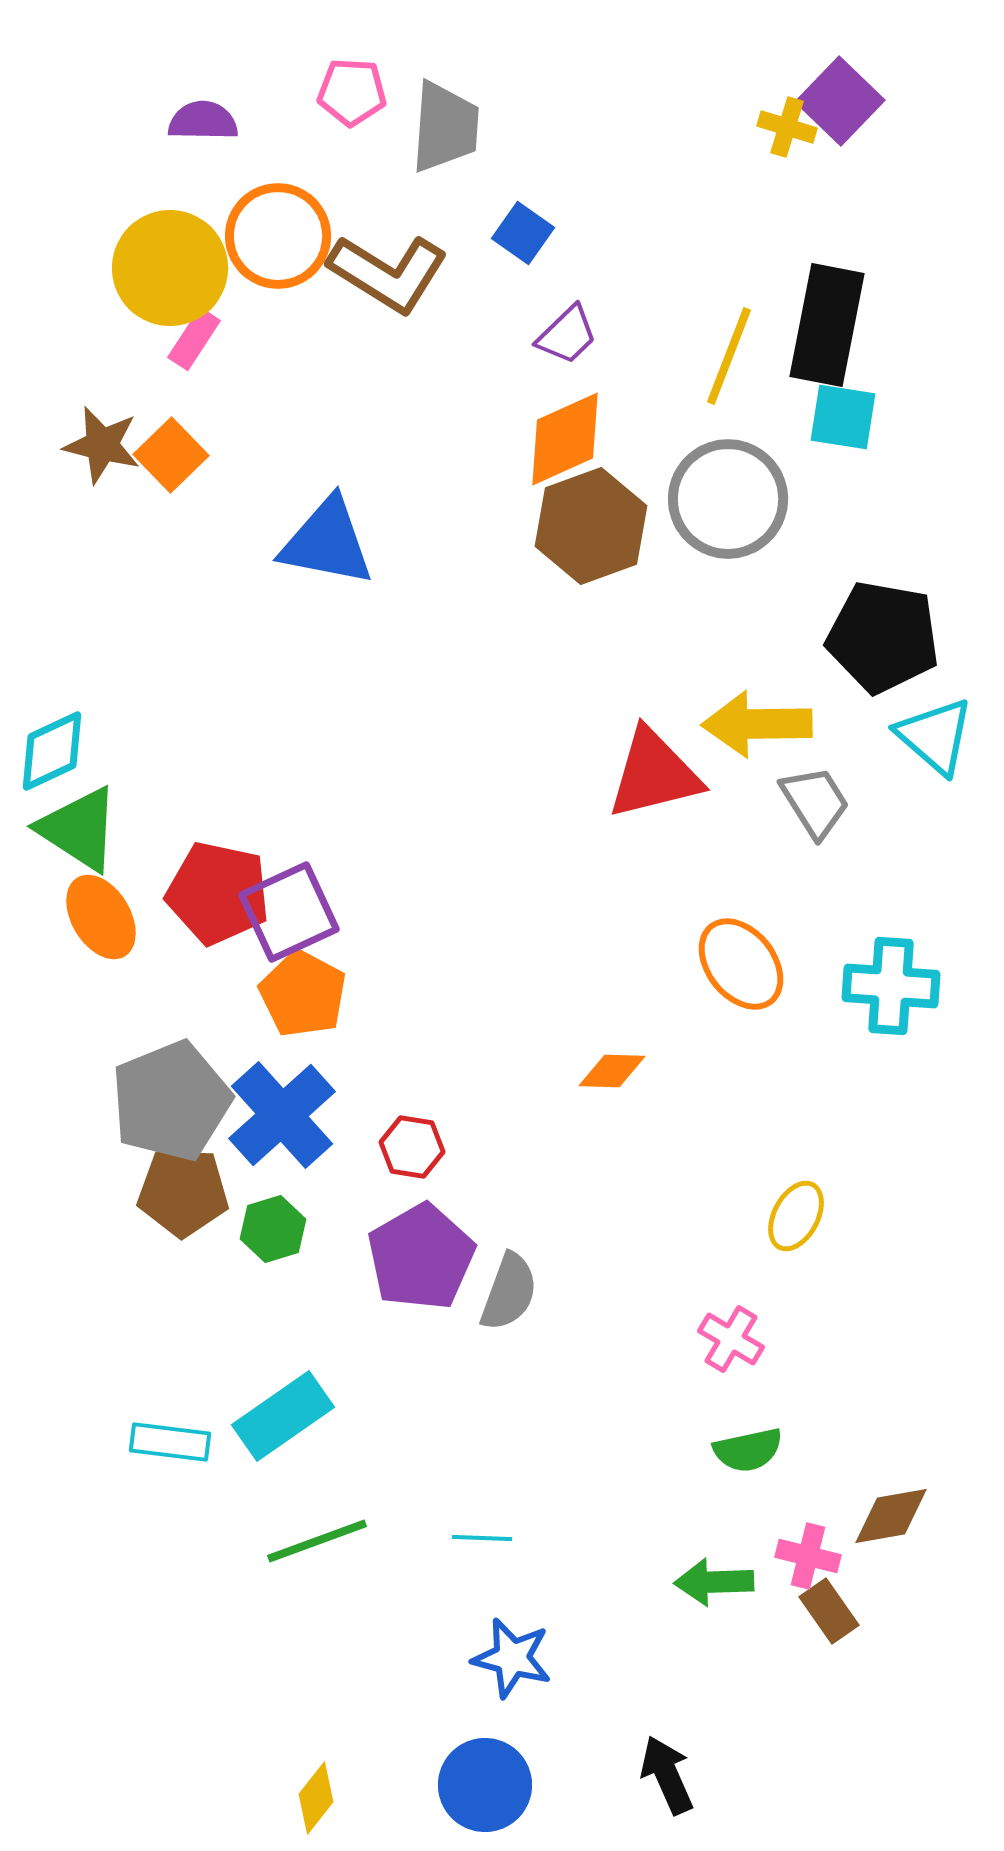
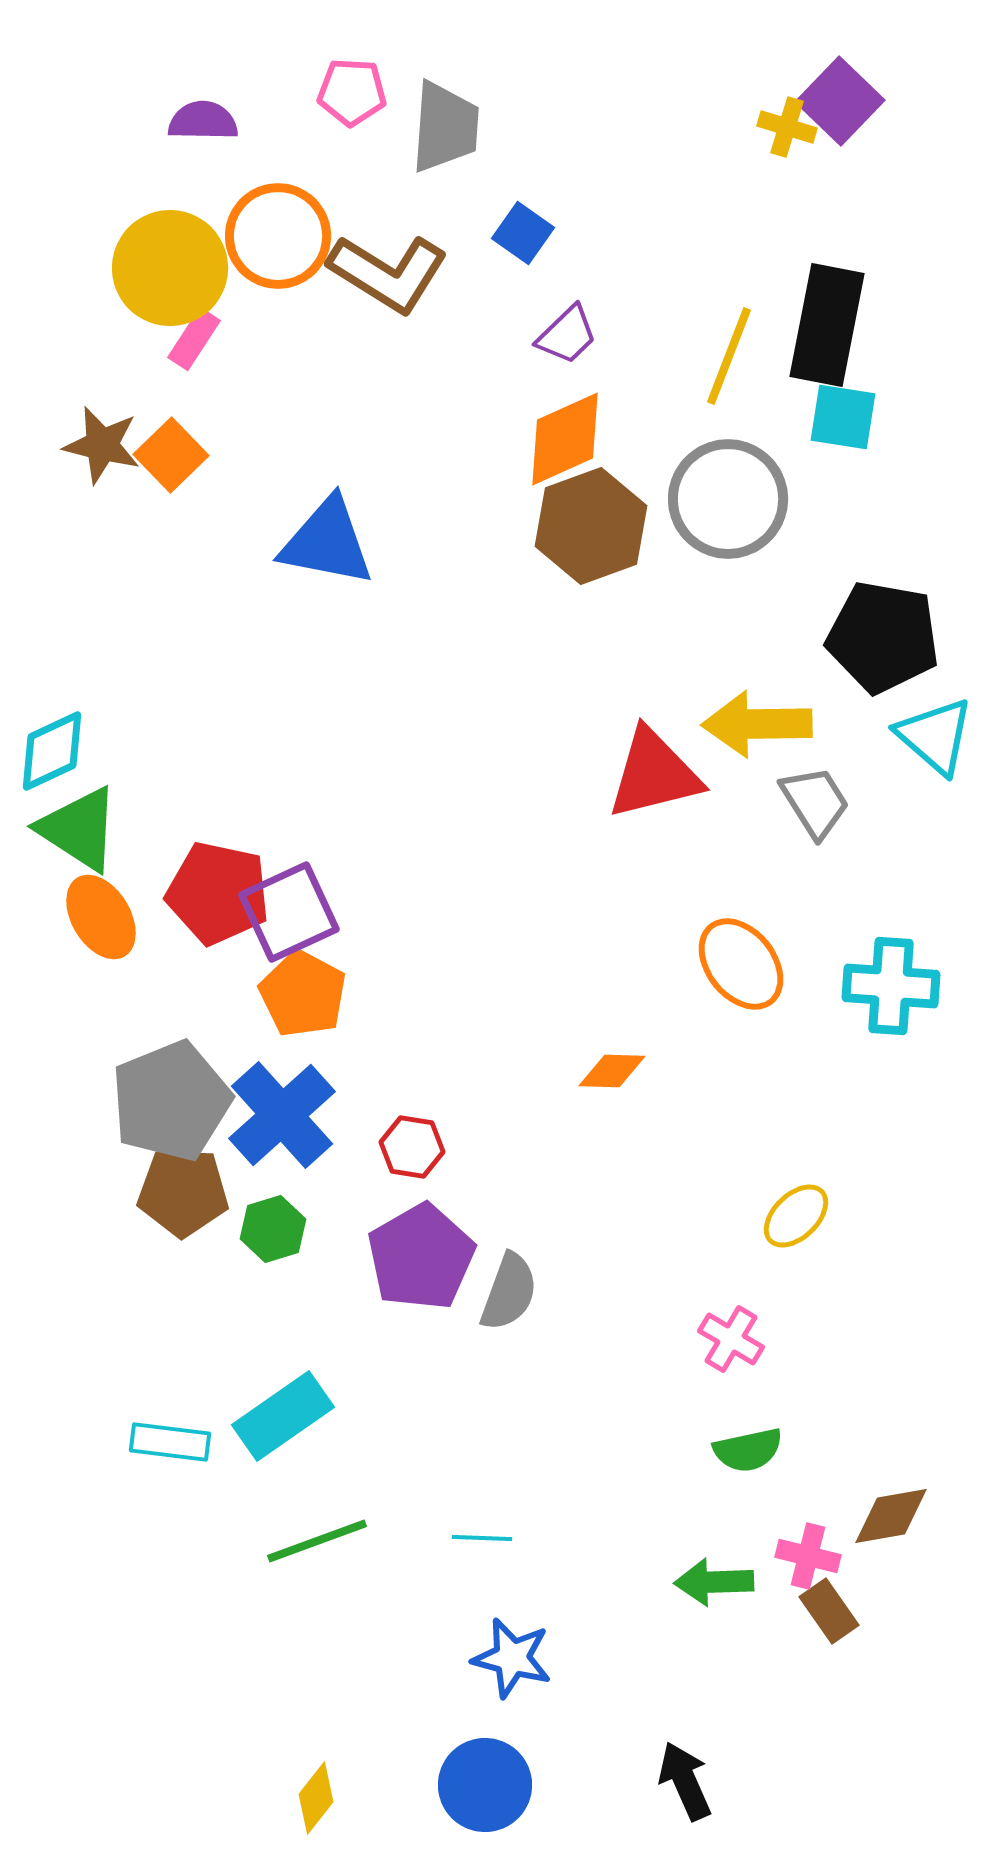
yellow ellipse at (796, 1216): rotated 18 degrees clockwise
black arrow at (667, 1775): moved 18 px right, 6 px down
